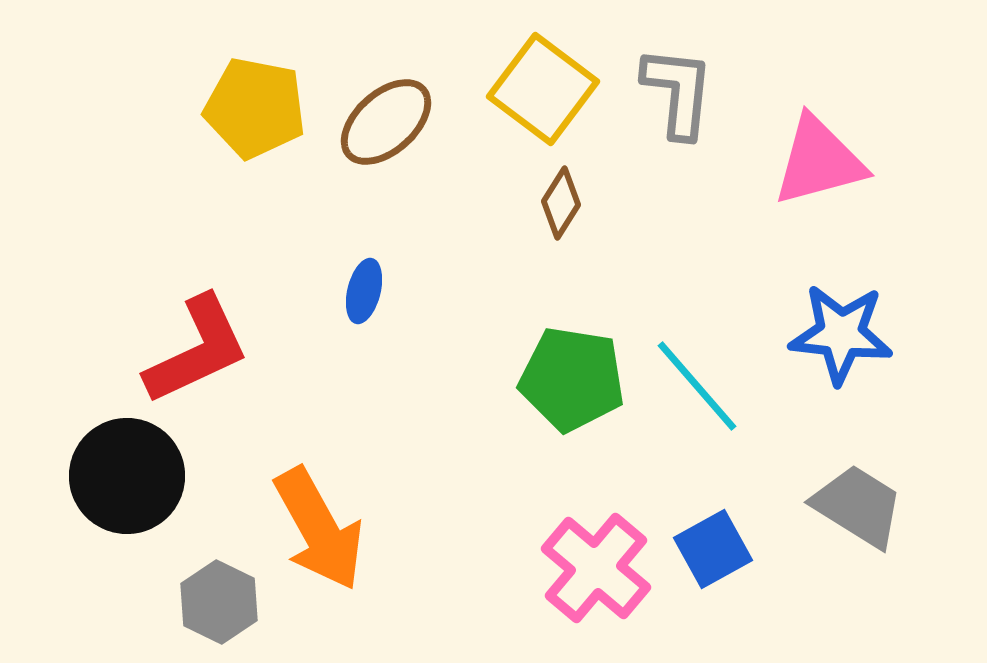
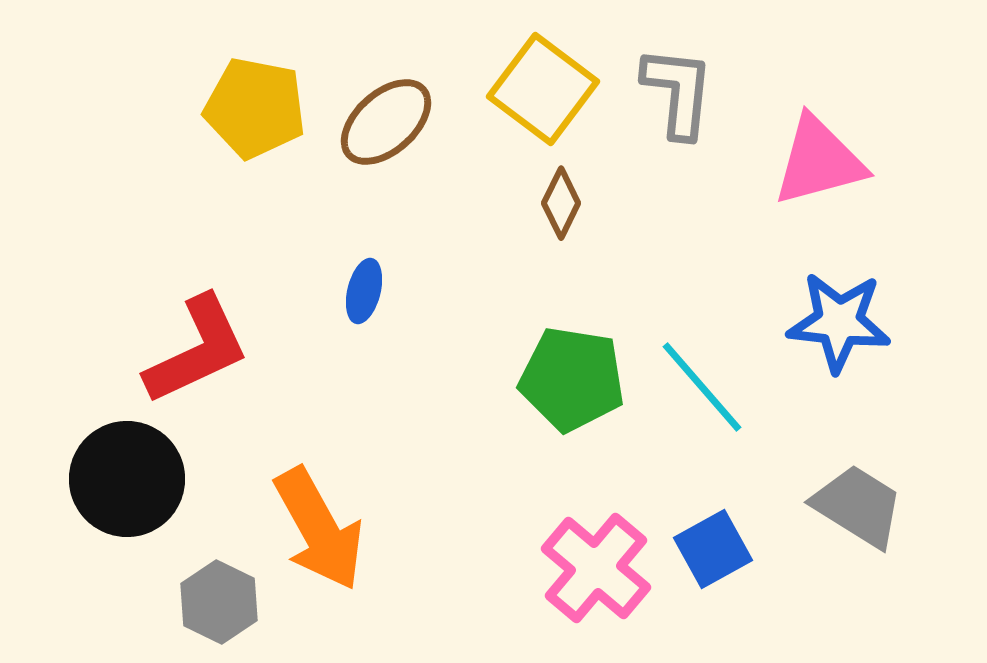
brown diamond: rotated 6 degrees counterclockwise
blue star: moved 2 px left, 12 px up
cyan line: moved 5 px right, 1 px down
black circle: moved 3 px down
